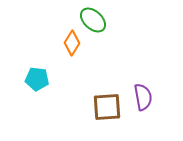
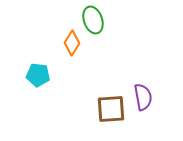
green ellipse: rotated 28 degrees clockwise
cyan pentagon: moved 1 px right, 4 px up
brown square: moved 4 px right, 2 px down
